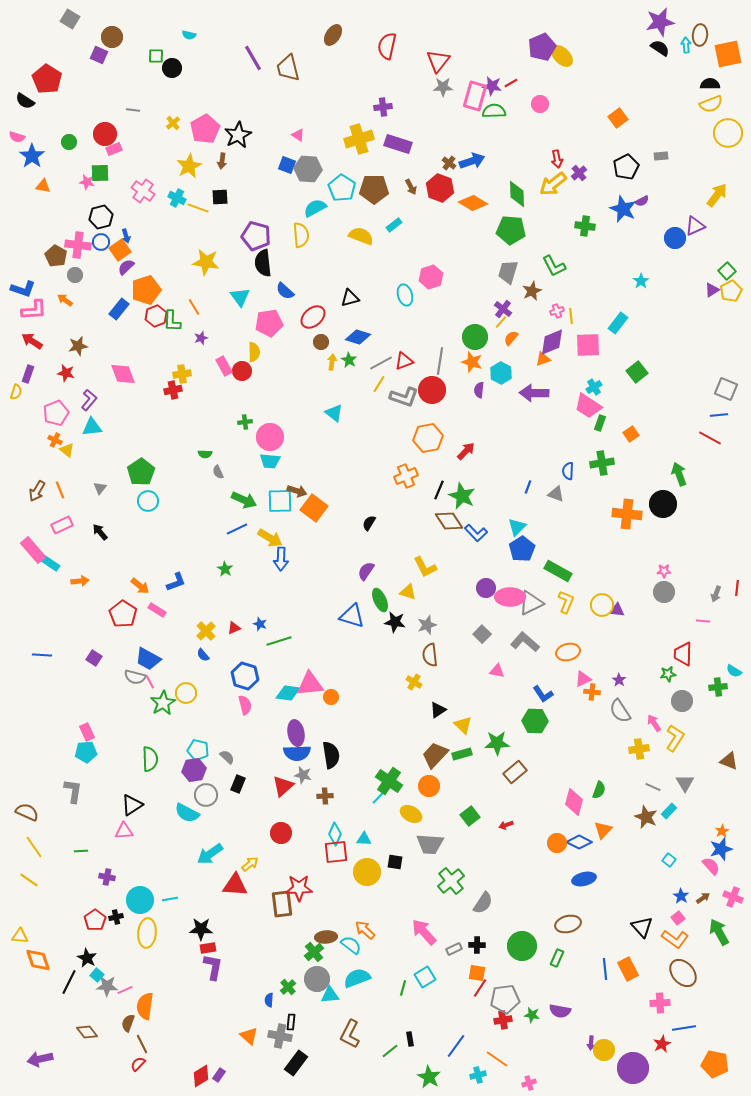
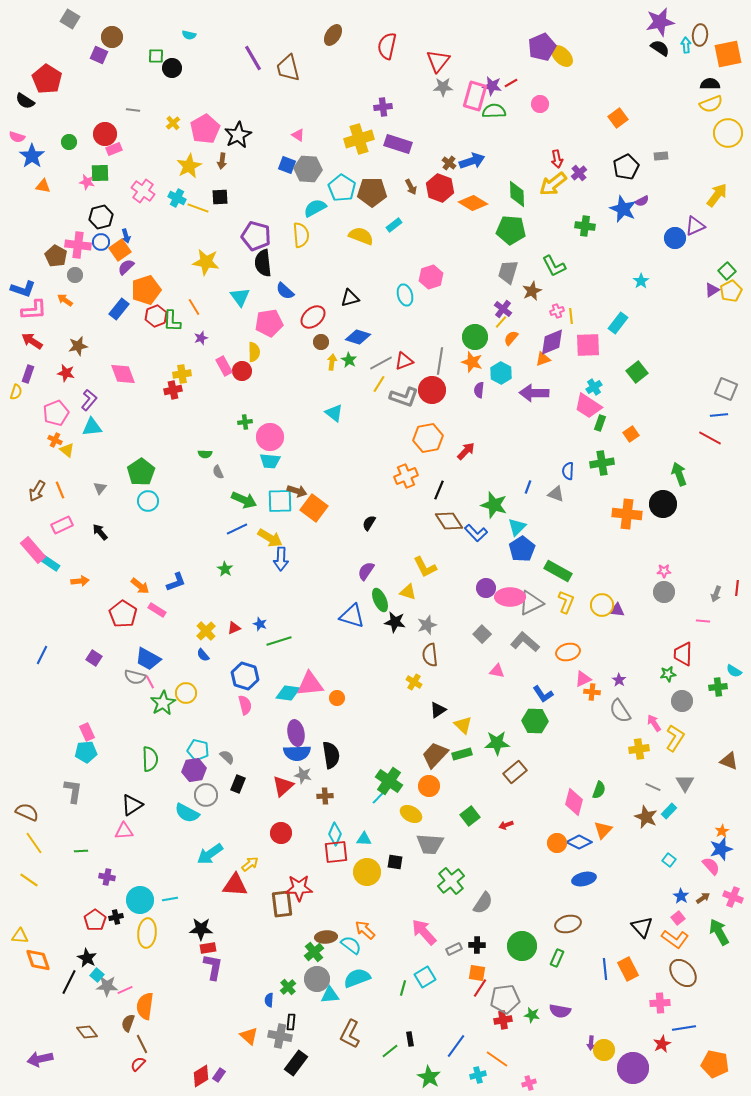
brown pentagon at (374, 189): moved 2 px left, 3 px down
green star at (462, 496): moved 32 px right, 9 px down; rotated 8 degrees counterclockwise
blue line at (42, 655): rotated 66 degrees counterclockwise
orange circle at (331, 697): moved 6 px right, 1 px down
yellow line at (34, 847): moved 4 px up
